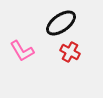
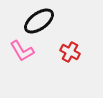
black ellipse: moved 22 px left, 2 px up
